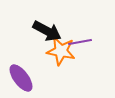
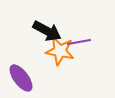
purple line: moved 1 px left
orange star: moved 1 px left
